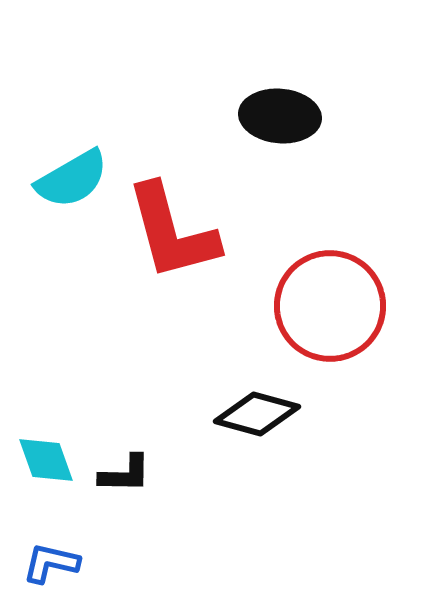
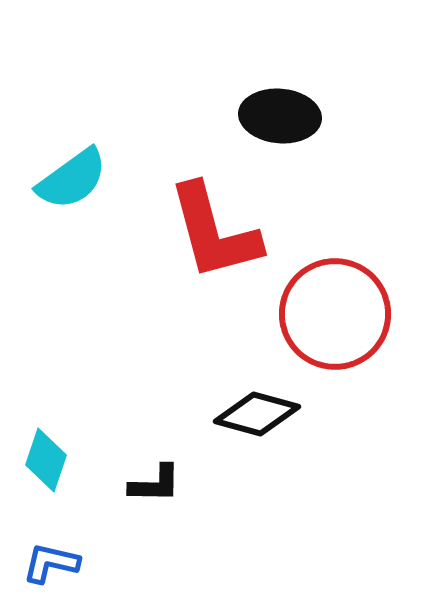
cyan semicircle: rotated 6 degrees counterclockwise
red L-shape: moved 42 px right
red circle: moved 5 px right, 8 px down
cyan diamond: rotated 38 degrees clockwise
black L-shape: moved 30 px right, 10 px down
